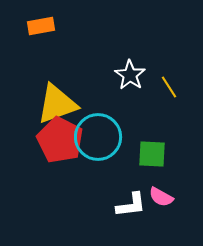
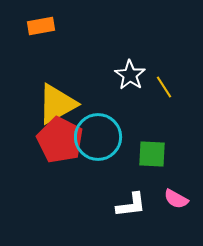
yellow line: moved 5 px left
yellow triangle: rotated 9 degrees counterclockwise
pink semicircle: moved 15 px right, 2 px down
